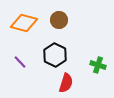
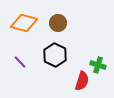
brown circle: moved 1 px left, 3 px down
red semicircle: moved 16 px right, 2 px up
